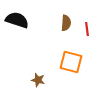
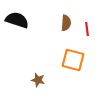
orange square: moved 2 px right, 2 px up
